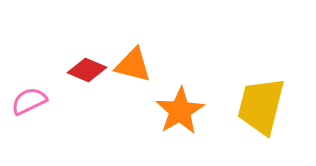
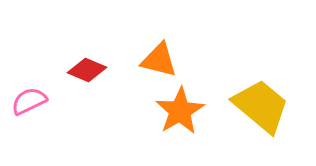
orange triangle: moved 26 px right, 5 px up
yellow trapezoid: rotated 116 degrees clockwise
